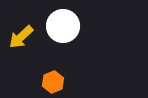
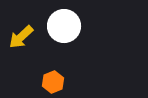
white circle: moved 1 px right
